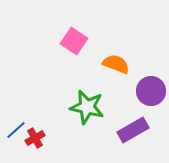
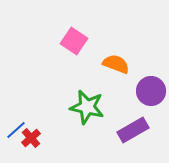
red cross: moved 4 px left; rotated 12 degrees counterclockwise
